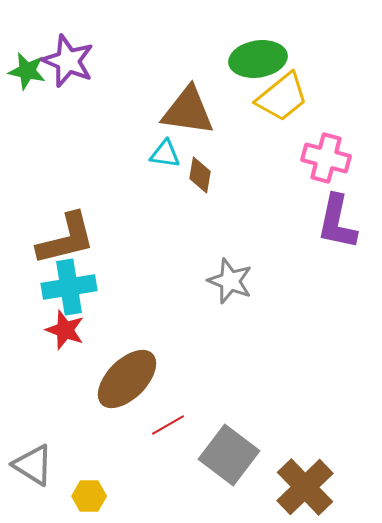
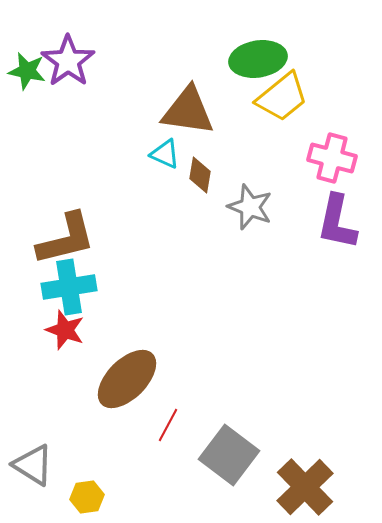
purple star: rotated 14 degrees clockwise
cyan triangle: rotated 16 degrees clockwise
pink cross: moved 6 px right
gray star: moved 20 px right, 74 px up
red line: rotated 32 degrees counterclockwise
yellow hexagon: moved 2 px left, 1 px down; rotated 8 degrees counterclockwise
